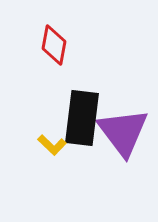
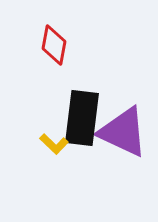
purple triangle: rotated 28 degrees counterclockwise
yellow L-shape: moved 2 px right, 1 px up
